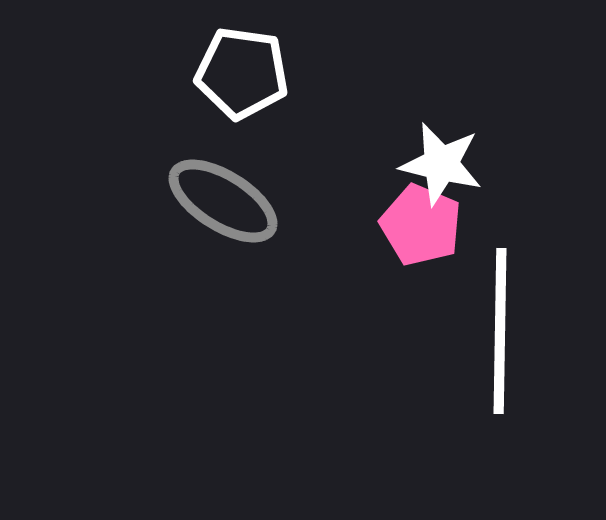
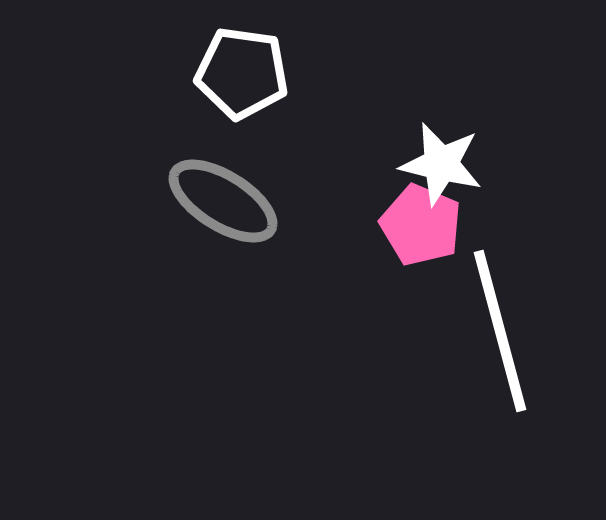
white line: rotated 16 degrees counterclockwise
